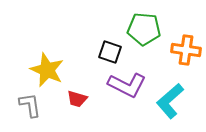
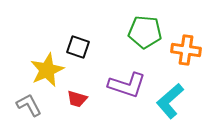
green pentagon: moved 1 px right, 3 px down
black square: moved 32 px left, 5 px up
yellow star: rotated 24 degrees clockwise
purple L-shape: rotated 9 degrees counterclockwise
gray L-shape: moved 1 px left; rotated 20 degrees counterclockwise
